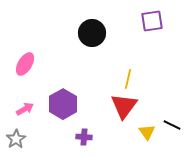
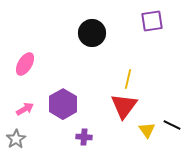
yellow triangle: moved 2 px up
